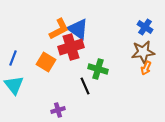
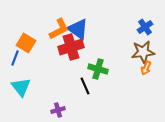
blue cross: rotated 21 degrees clockwise
blue line: moved 2 px right
orange square: moved 20 px left, 19 px up
cyan triangle: moved 7 px right, 2 px down
